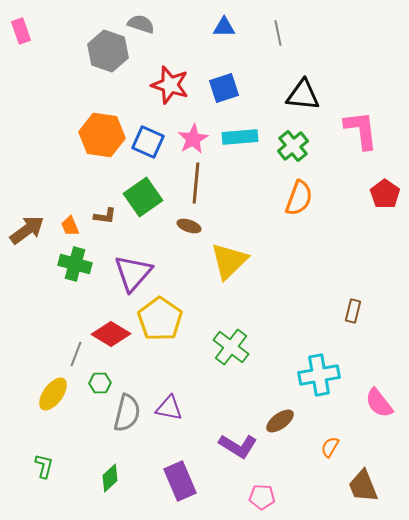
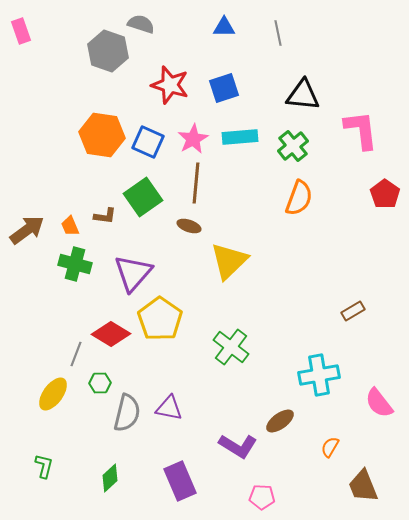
brown rectangle at (353, 311): rotated 45 degrees clockwise
